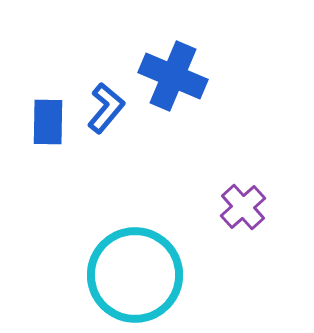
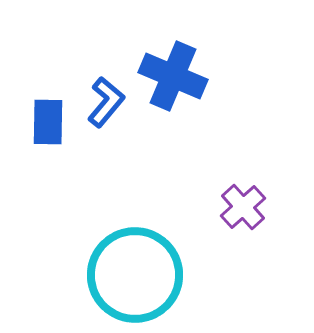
blue L-shape: moved 6 px up
